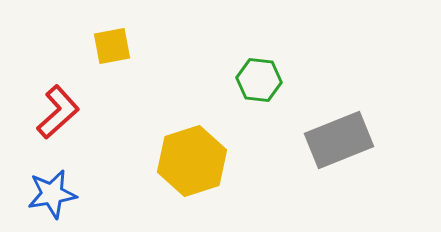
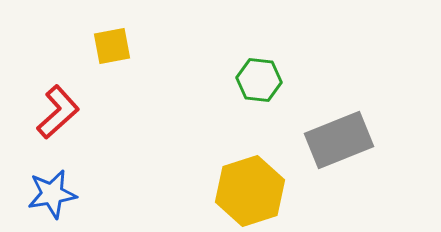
yellow hexagon: moved 58 px right, 30 px down
